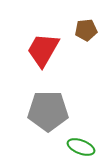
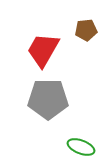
gray pentagon: moved 12 px up
